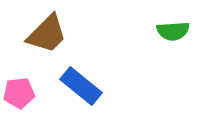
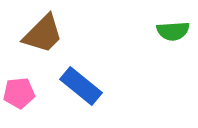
brown trapezoid: moved 4 px left
